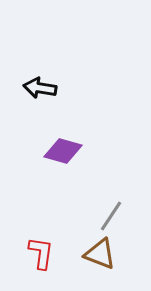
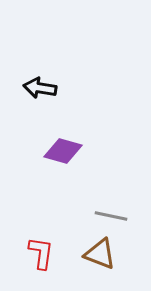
gray line: rotated 68 degrees clockwise
